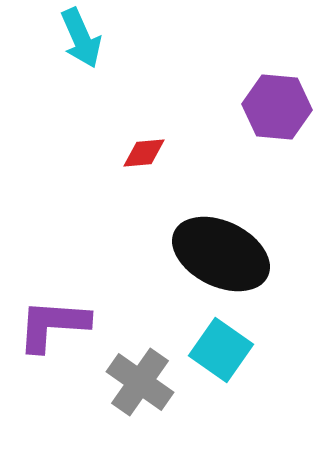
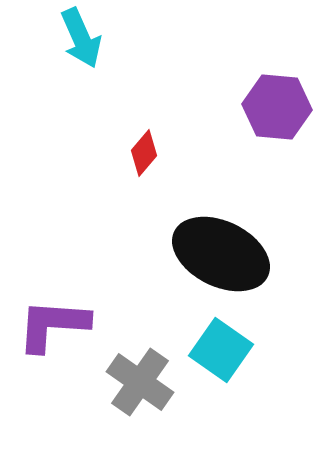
red diamond: rotated 45 degrees counterclockwise
